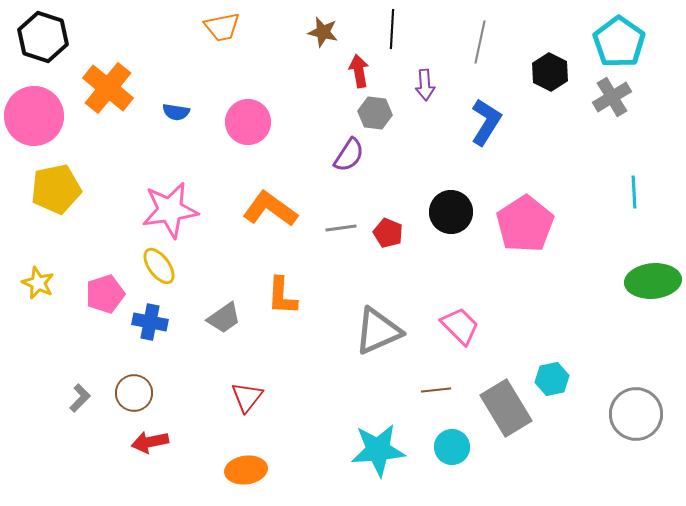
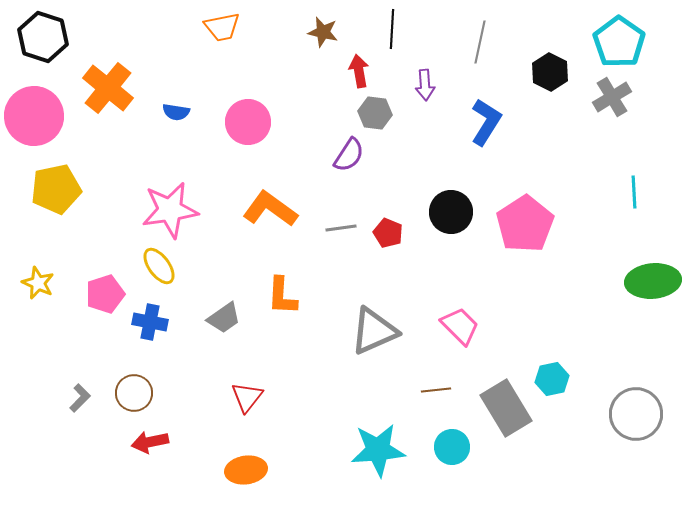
gray triangle at (378, 331): moved 4 px left
